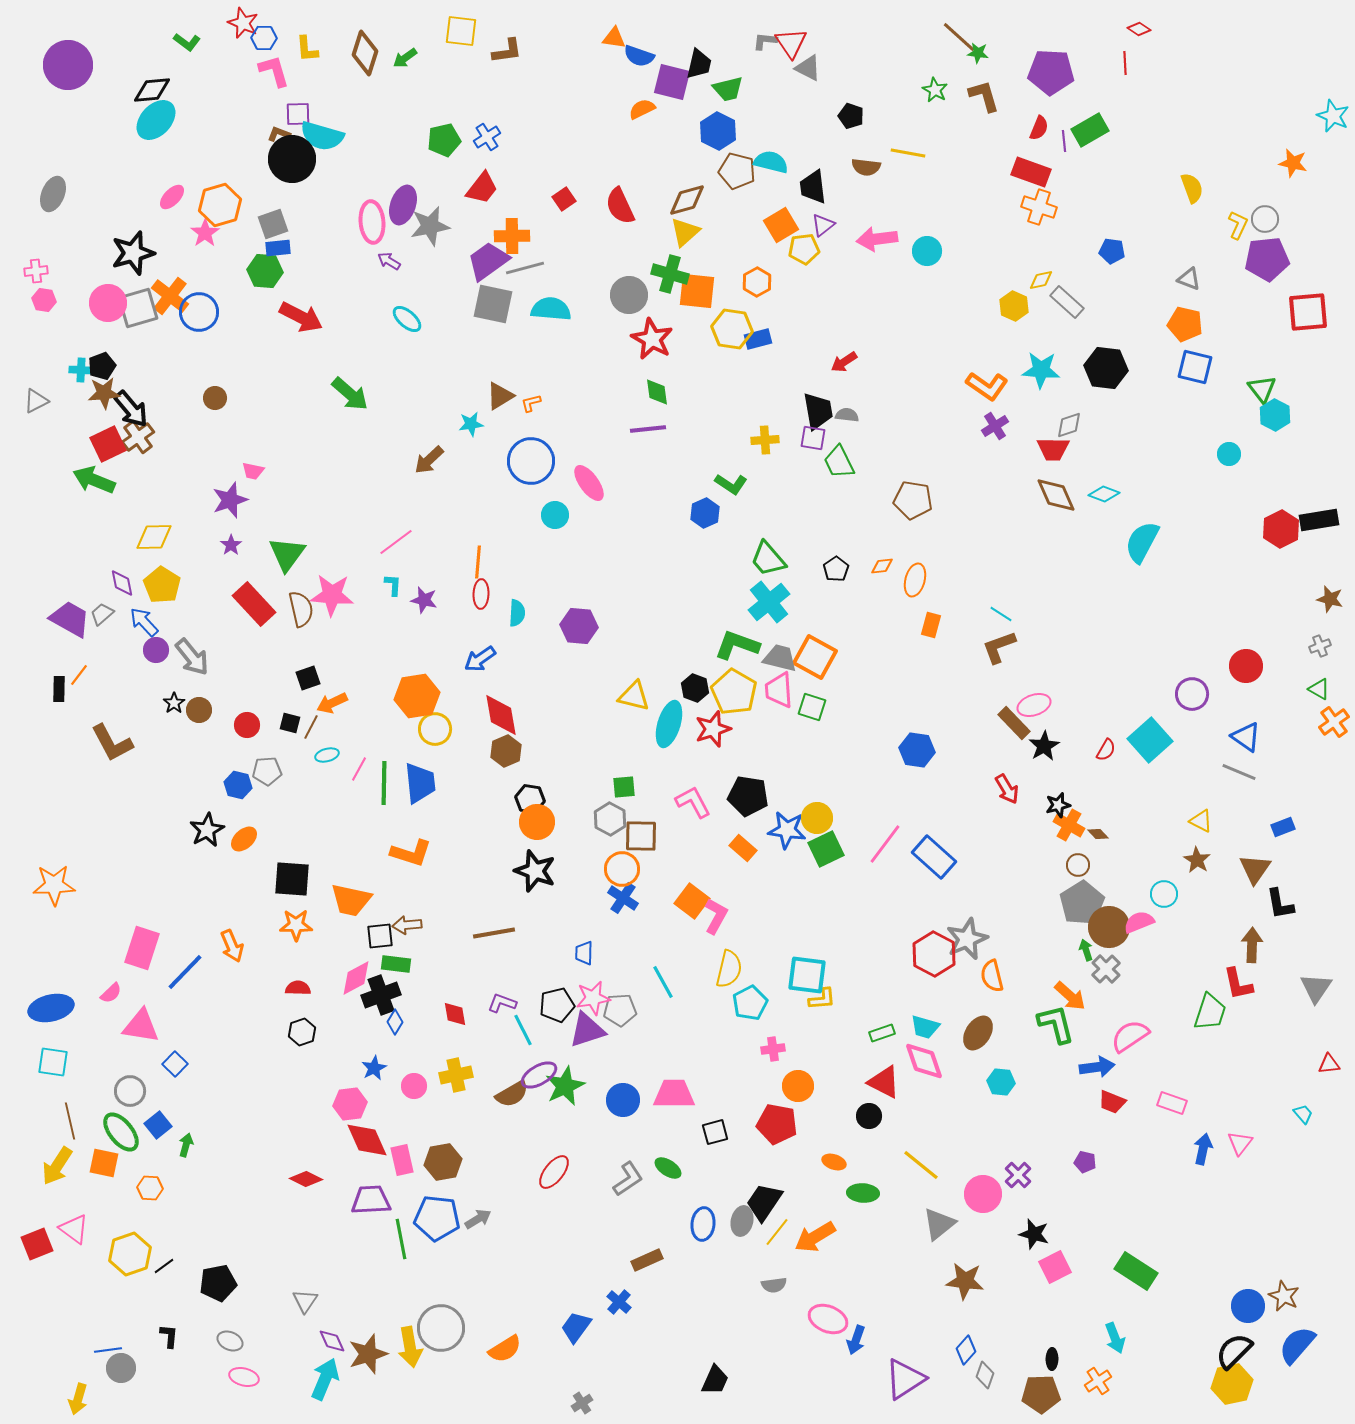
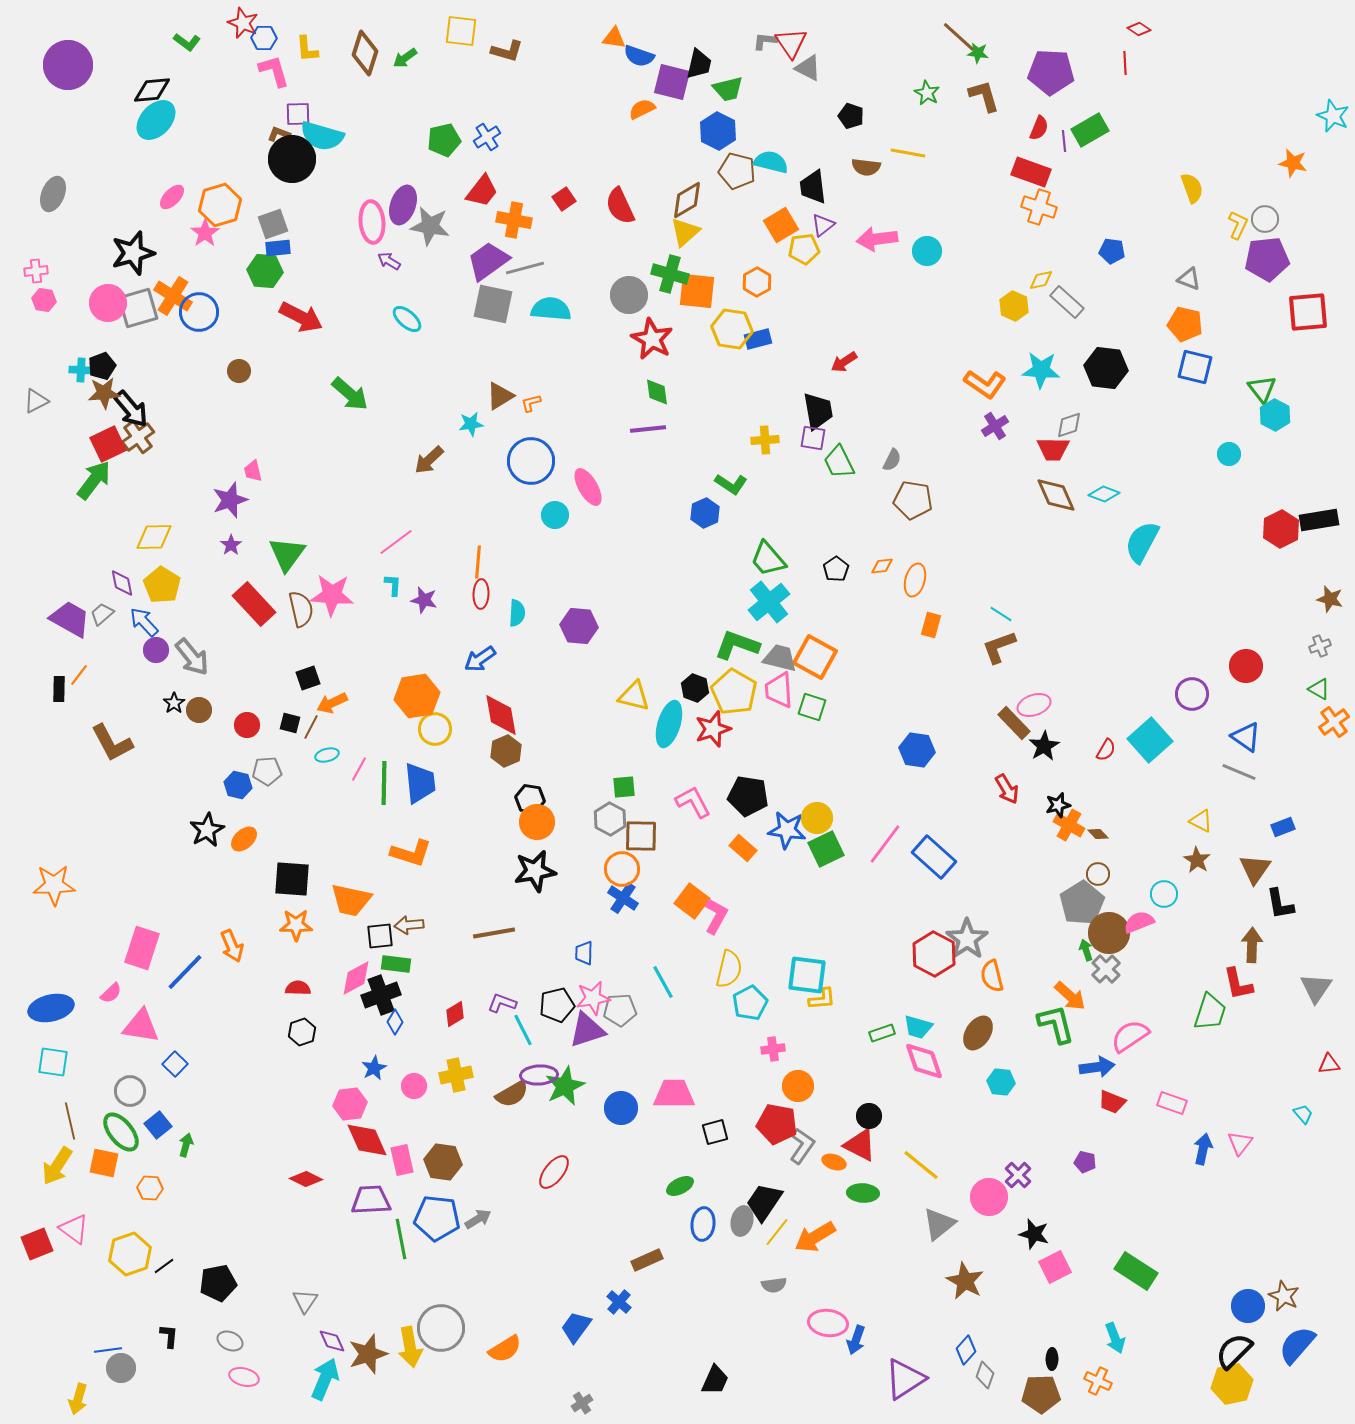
brown L-shape at (507, 51): rotated 24 degrees clockwise
green star at (935, 90): moved 8 px left, 3 px down
red trapezoid at (482, 188): moved 3 px down
brown diamond at (687, 200): rotated 15 degrees counterclockwise
gray star at (430, 226): rotated 21 degrees clockwise
orange cross at (512, 236): moved 2 px right, 16 px up; rotated 12 degrees clockwise
orange cross at (170, 296): moved 3 px right; rotated 6 degrees counterclockwise
orange L-shape at (987, 386): moved 2 px left, 2 px up
brown circle at (215, 398): moved 24 px right, 27 px up
gray semicircle at (847, 415): moved 45 px right, 45 px down; rotated 110 degrees clockwise
pink trapezoid at (253, 471): rotated 65 degrees clockwise
green arrow at (94, 480): rotated 105 degrees clockwise
pink ellipse at (589, 483): moved 1 px left, 4 px down; rotated 6 degrees clockwise
brown circle at (1078, 865): moved 20 px right, 9 px down
black star at (535, 871): rotated 30 degrees counterclockwise
brown arrow at (407, 925): moved 2 px right
brown circle at (1109, 927): moved 6 px down
gray star at (967, 939): rotated 12 degrees counterclockwise
red diamond at (455, 1014): rotated 68 degrees clockwise
cyan trapezoid at (925, 1027): moved 7 px left
purple ellipse at (539, 1075): rotated 27 degrees clockwise
red triangle at (884, 1082): moved 24 px left, 63 px down
blue circle at (623, 1100): moved 2 px left, 8 px down
brown hexagon at (443, 1162): rotated 18 degrees clockwise
green ellipse at (668, 1168): moved 12 px right, 18 px down; rotated 60 degrees counterclockwise
gray L-shape at (628, 1179): moved 174 px right, 33 px up; rotated 21 degrees counterclockwise
pink circle at (983, 1194): moved 6 px right, 3 px down
brown star at (965, 1281): rotated 21 degrees clockwise
pink ellipse at (828, 1319): moved 4 px down; rotated 15 degrees counterclockwise
orange cross at (1098, 1381): rotated 32 degrees counterclockwise
